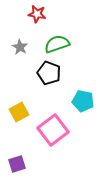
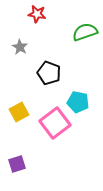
green semicircle: moved 28 px right, 12 px up
cyan pentagon: moved 5 px left, 1 px down
pink square: moved 2 px right, 7 px up
